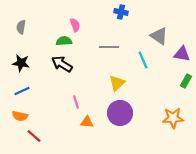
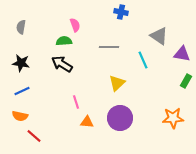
purple circle: moved 5 px down
